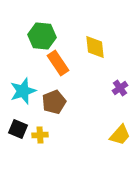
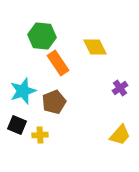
yellow diamond: rotated 20 degrees counterclockwise
black square: moved 1 px left, 4 px up
